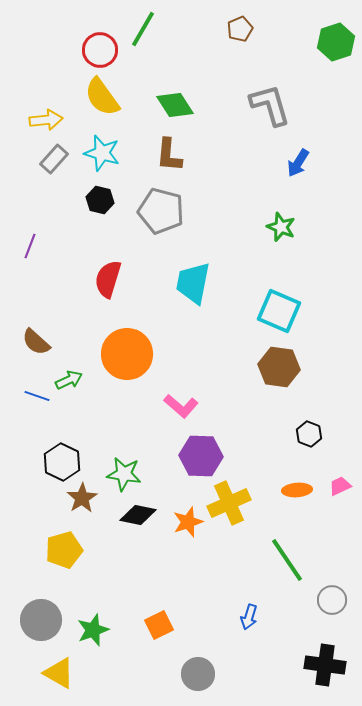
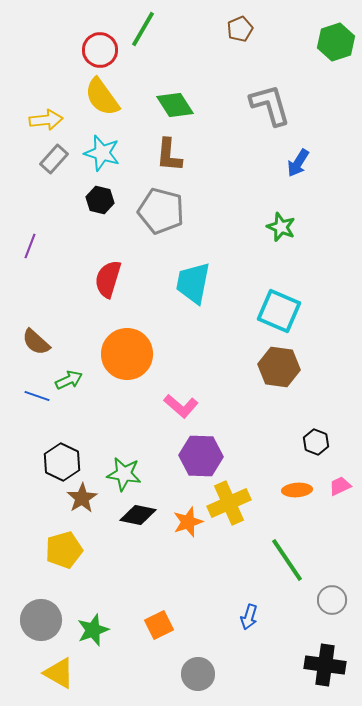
black hexagon at (309, 434): moved 7 px right, 8 px down
